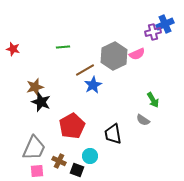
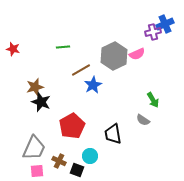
brown line: moved 4 px left
